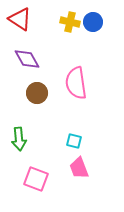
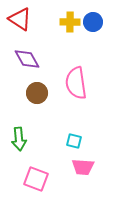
yellow cross: rotated 12 degrees counterclockwise
pink trapezoid: moved 4 px right, 1 px up; rotated 65 degrees counterclockwise
